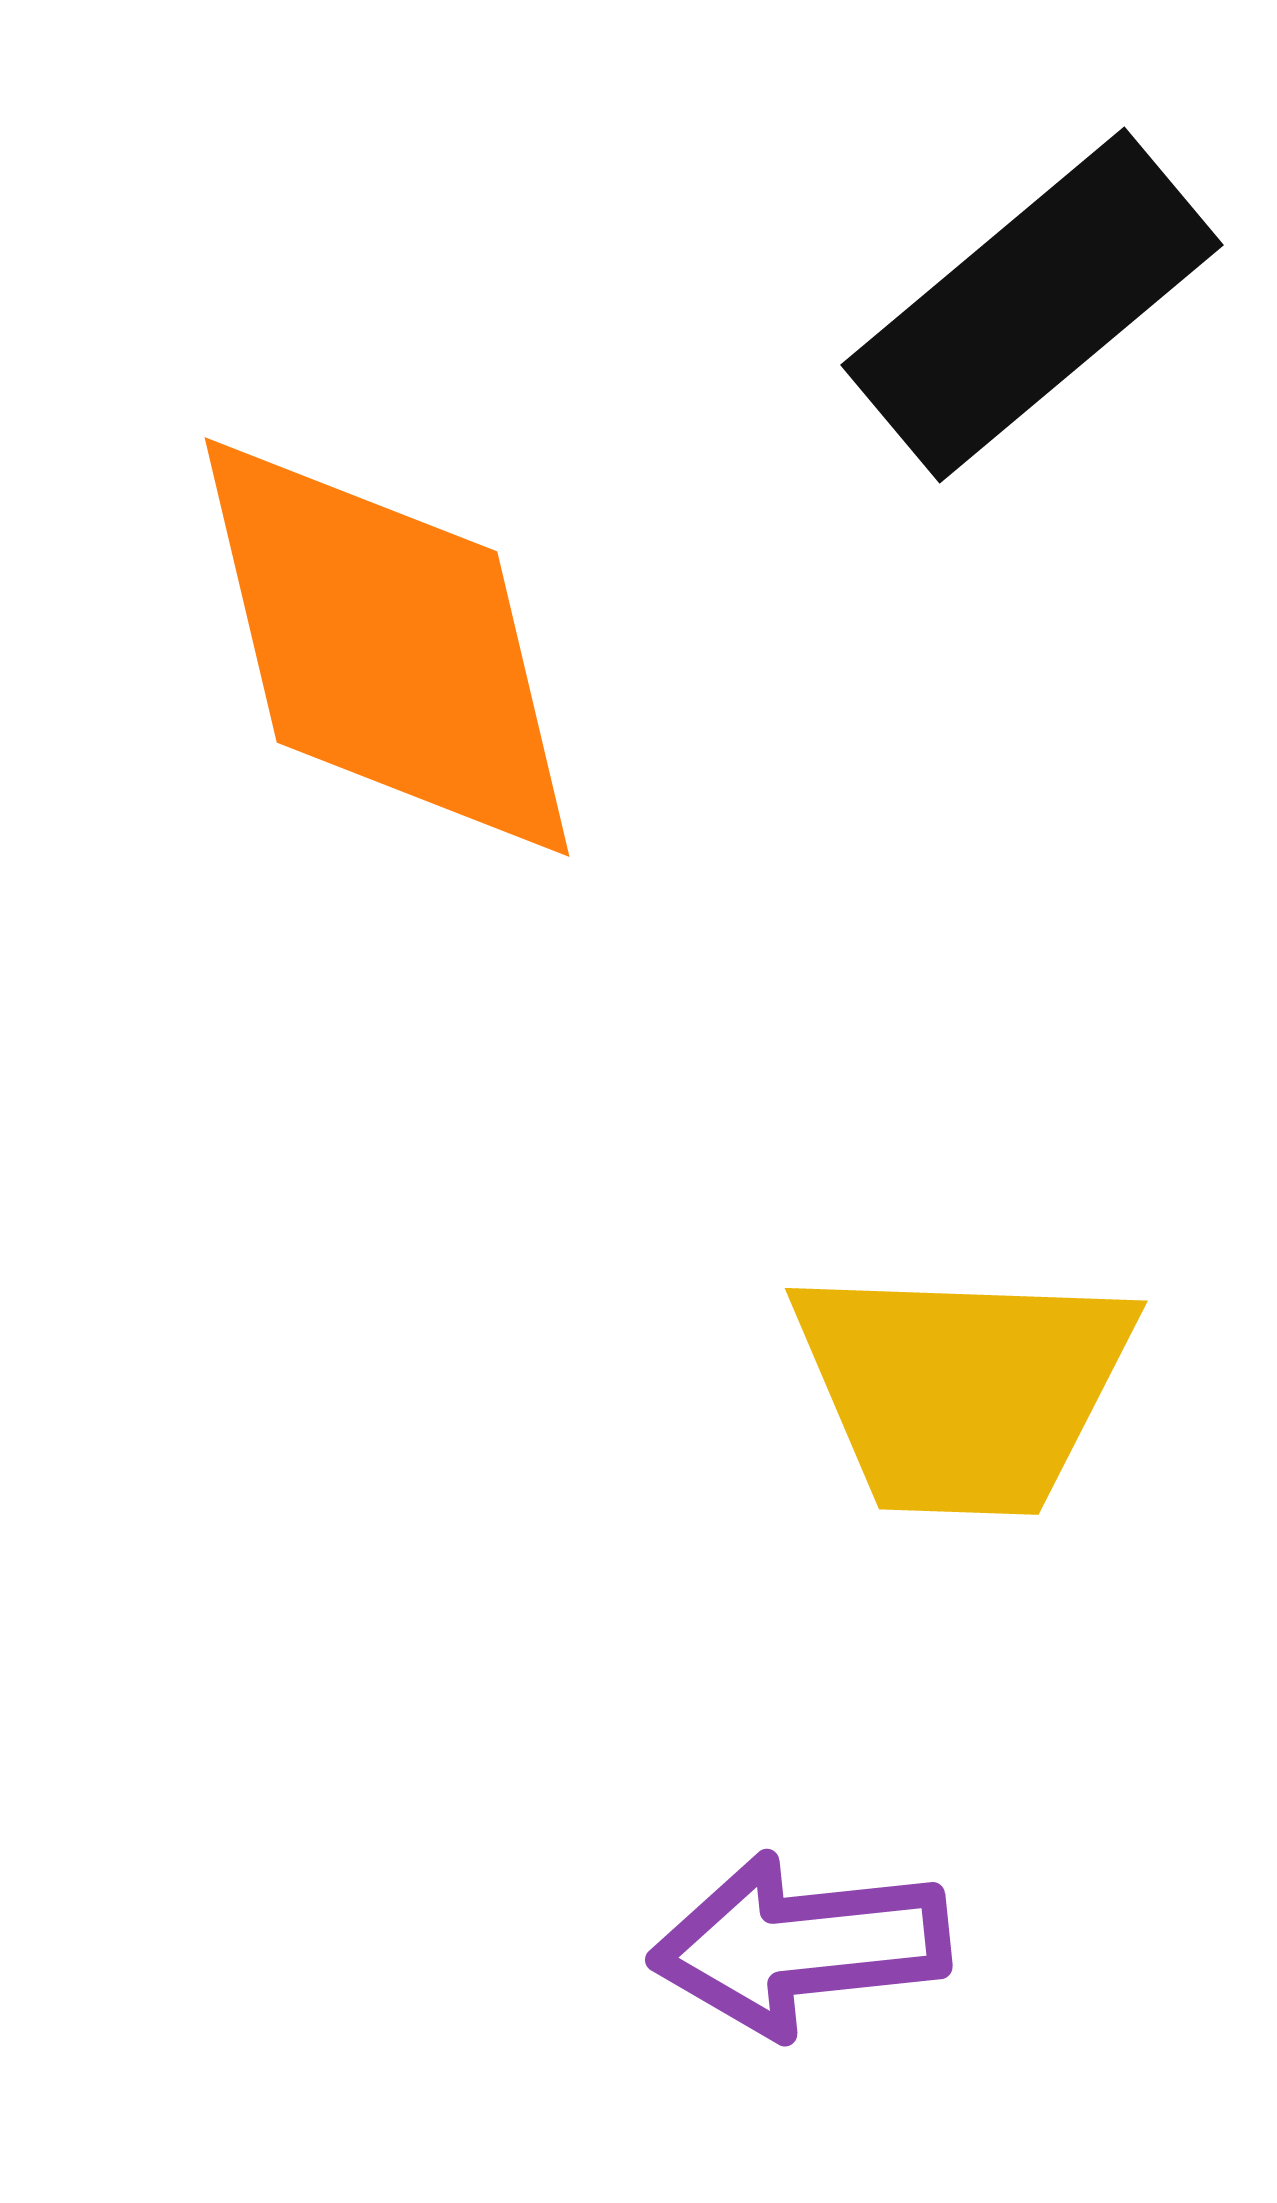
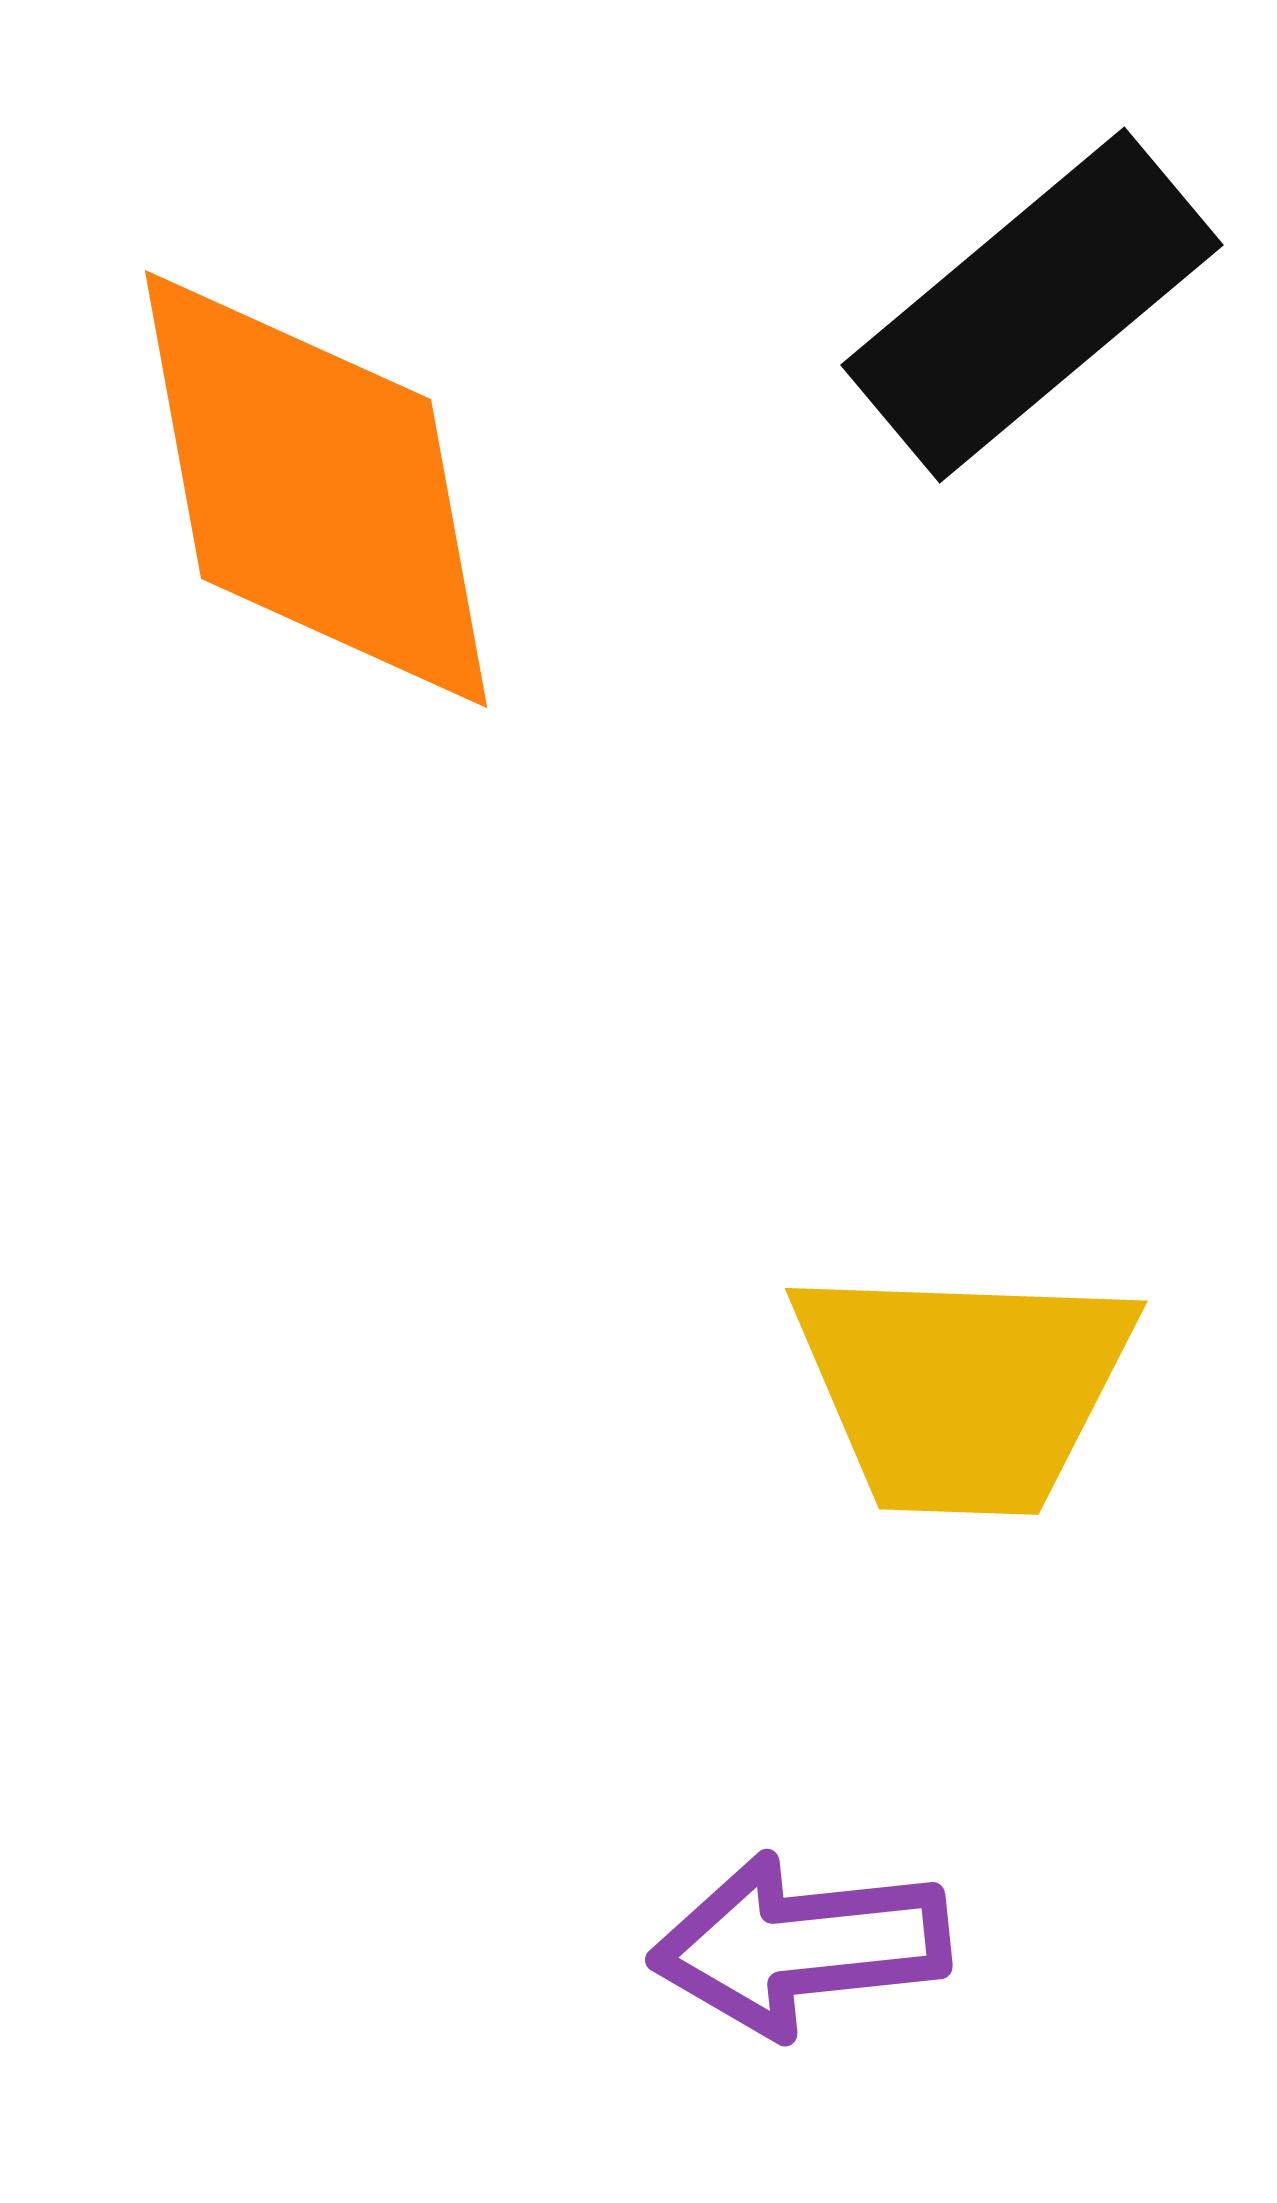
orange diamond: moved 71 px left, 158 px up; rotated 3 degrees clockwise
